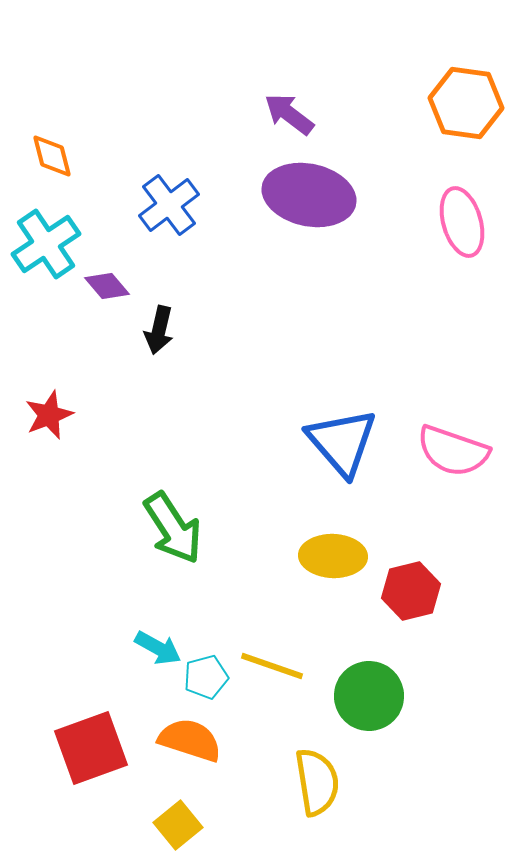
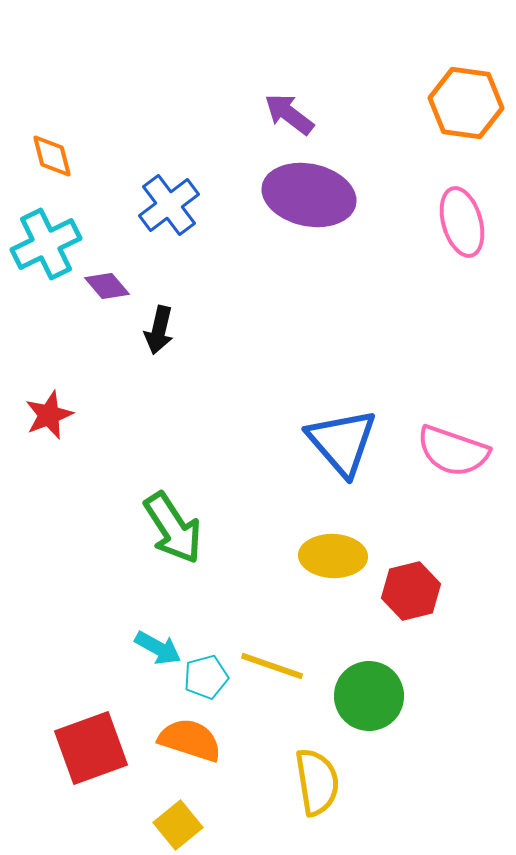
cyan cross: rotated 8 degrees clockwise
